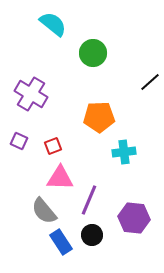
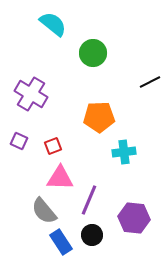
black line: rotated 15 degrees clockwise
